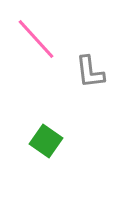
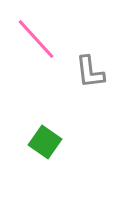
green square: moved 1 px left, 1 px down
